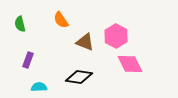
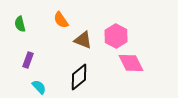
brown triangle: moved 2 px left, 2 px up
pink diamond: moved 1 px right, 1 px up
black diamond: rotated 48 degrees counterclockwise
cyan semicircle: rotated 49 degrees clockwise
